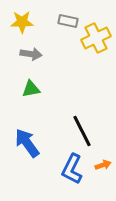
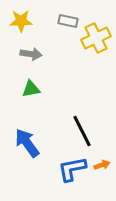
yellow star: moved 1 px left, 1 px up
orange arrow: moved 1 px left
blue L-shape: rotated 52 degrees clockwise
